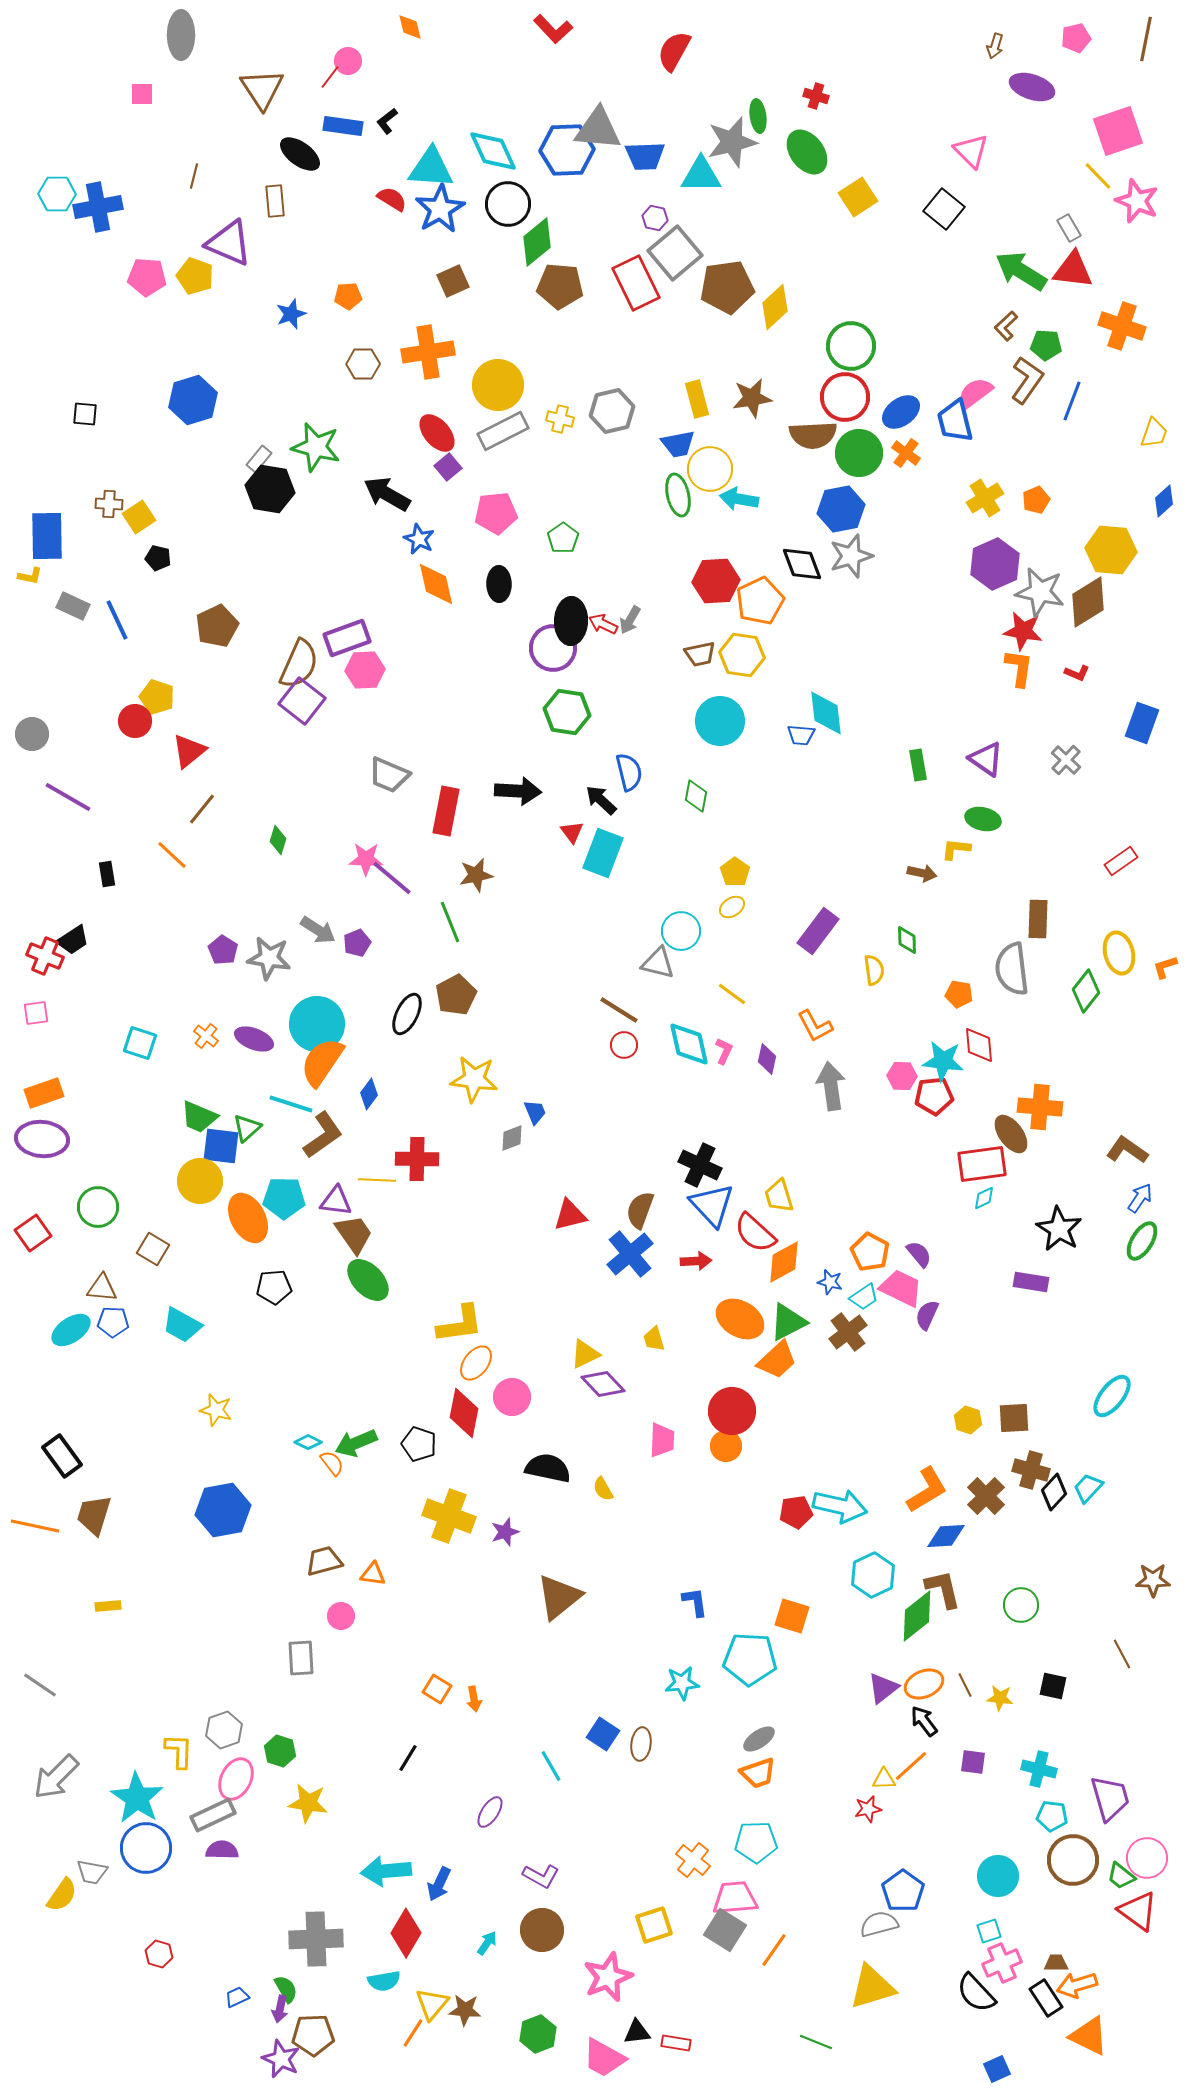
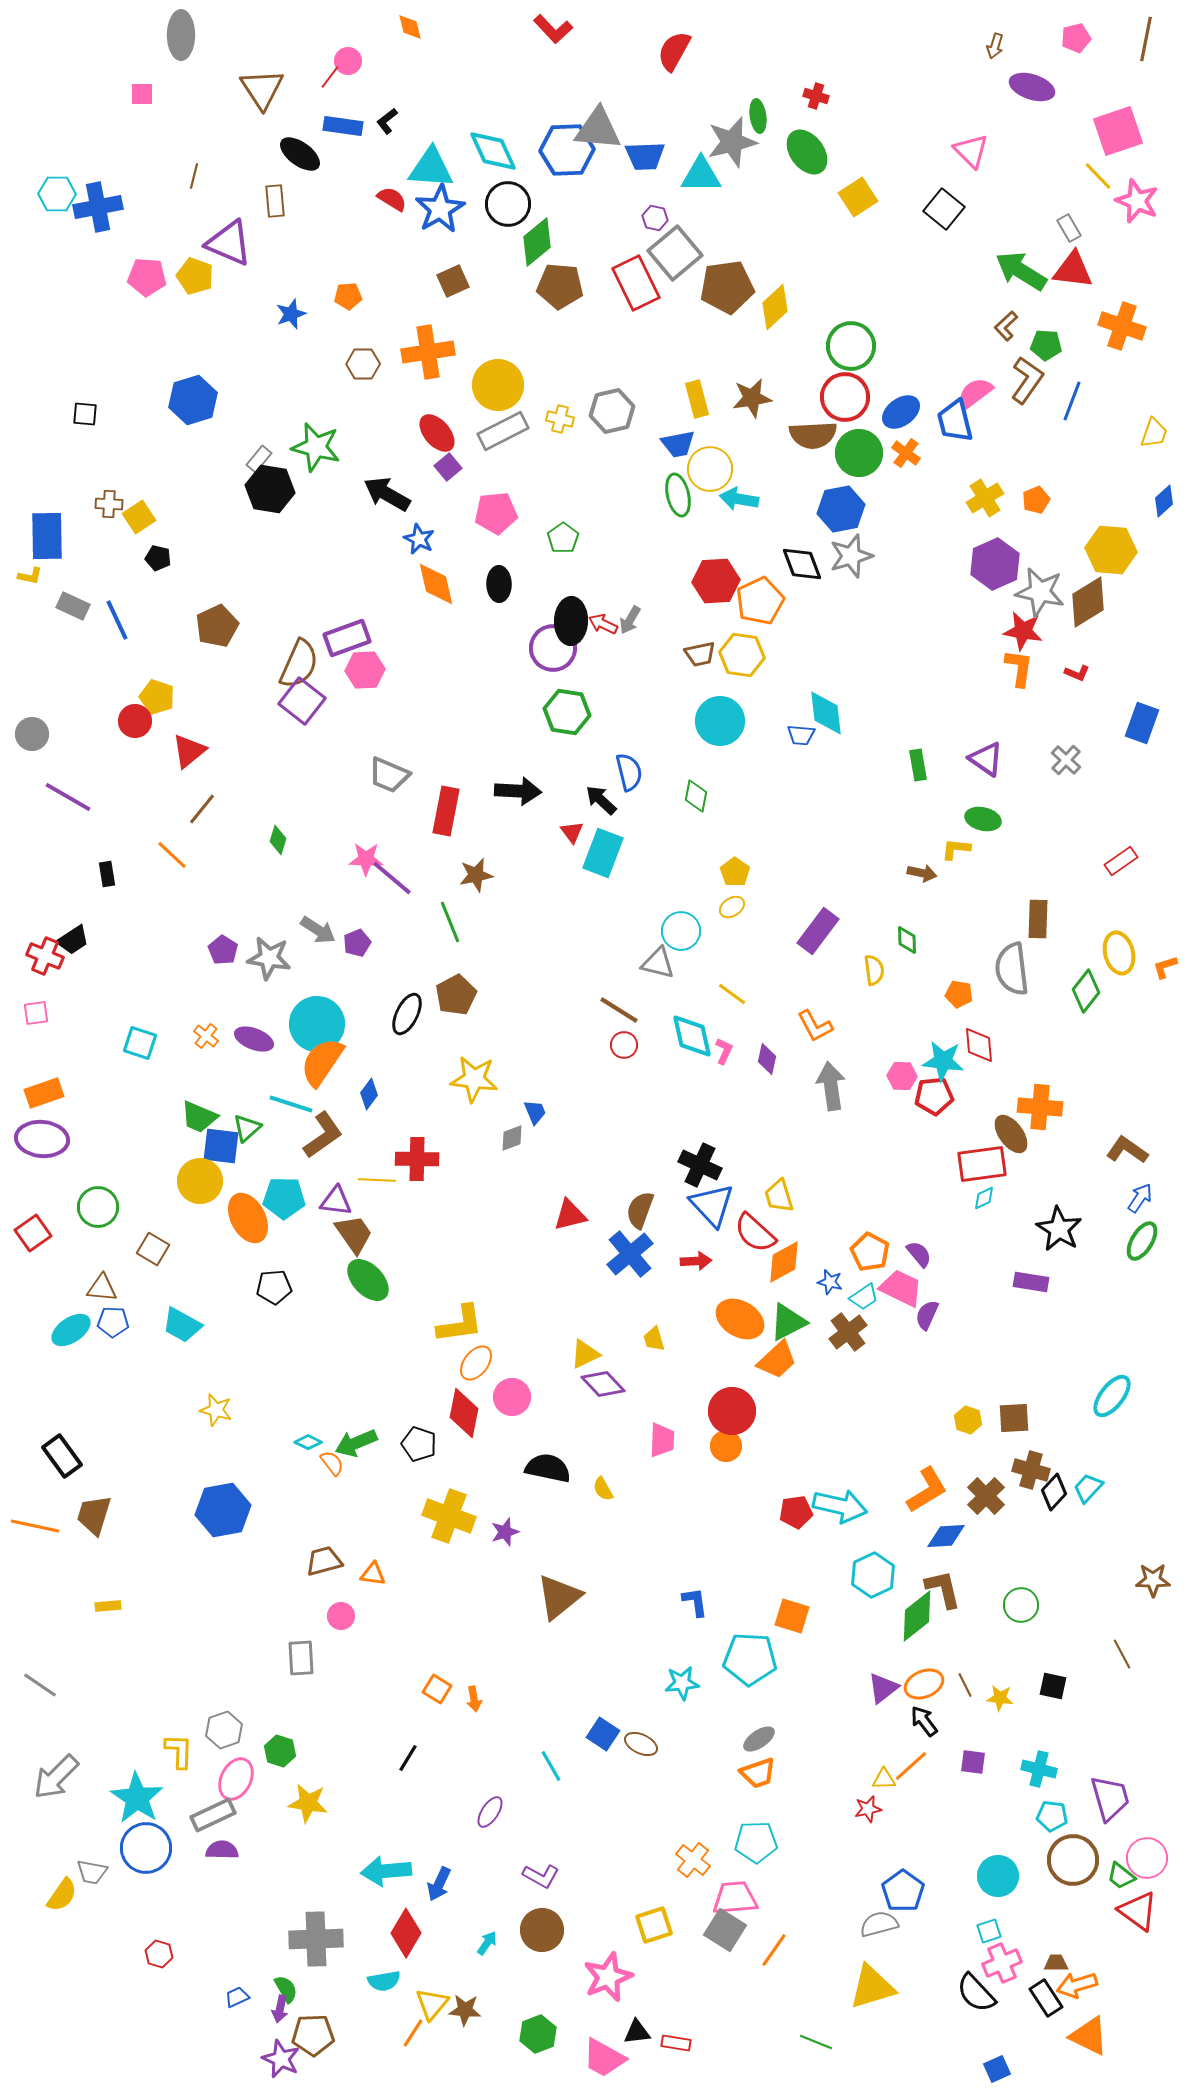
cyan diamond at (689, 1044): moved 3 px right, 8 px up
brown ellipse at (641, 1744): rotated 72 degrees counterclockwise
